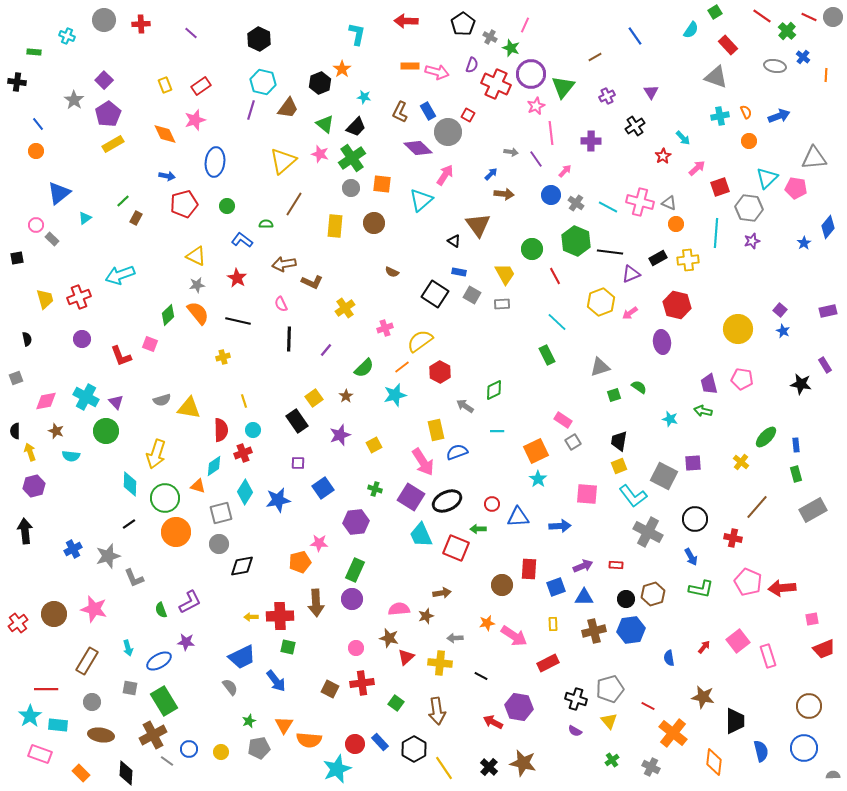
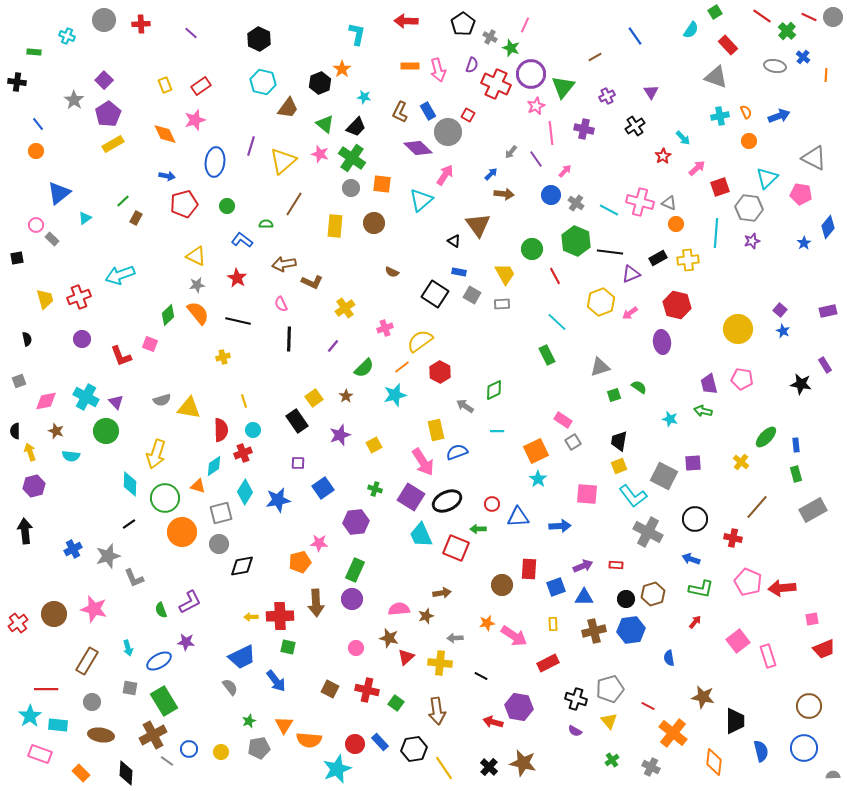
pink arrow at (437, 72): moved 1 px right, 2 px up; rotated 60 degrees clockwise
purple line at (251, 110): moved 36 px down
purple cross at (591, 141): moved 7 px left, 12 px up; rotated 12 degrees clockwise
gray arrow at (511, 152): rotated 120 degrees clockwise
green cross at (352, 158): rotated 20 degrees counterclockwise
gray triangle at (814, 158): rotated 32 degrees clockwise
pink pentagon at (796, 188): moved 5 px right, 6 px down
cyan line at (608, 207): moved 1 px right, 3 px down
purple line at (326, 350): moved 7 px right, 4 px up
gray square at (16, 378): moved 3 px right, 3 px down
orange circle at (176, 532): moved 6 px right
blue arrow at (691, 557): moved 2 px down; rotated 138 degrees clockwise
red arrow at (704, 647): moved 9 px left, 25 px up
red cross at (362, 683): moved 5 px right, 7 px down; rotated 20 degrees clockwise
red arrow at (493, 722): rotated 12 degrees counterclockwise
black hexagon at (414, 749): rotated 20 degrees clockwise
